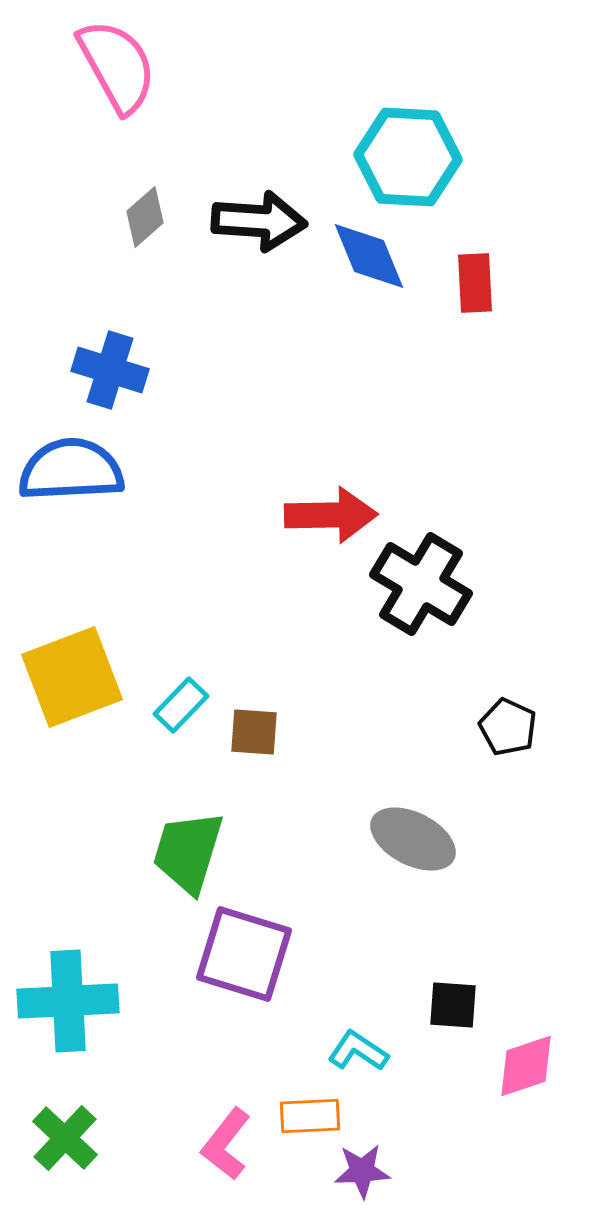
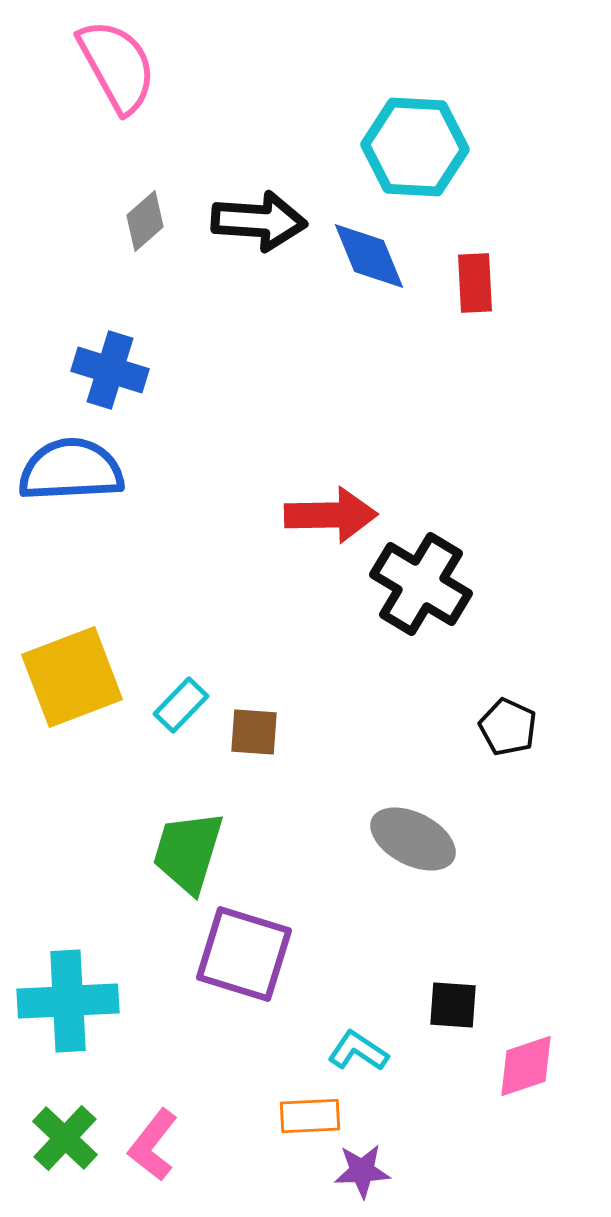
cyan hexagon: moved 7 px right, 10 px up
gray diamond: moved 4 px down
pink L-shape: moved 73 px left, 1 px down
